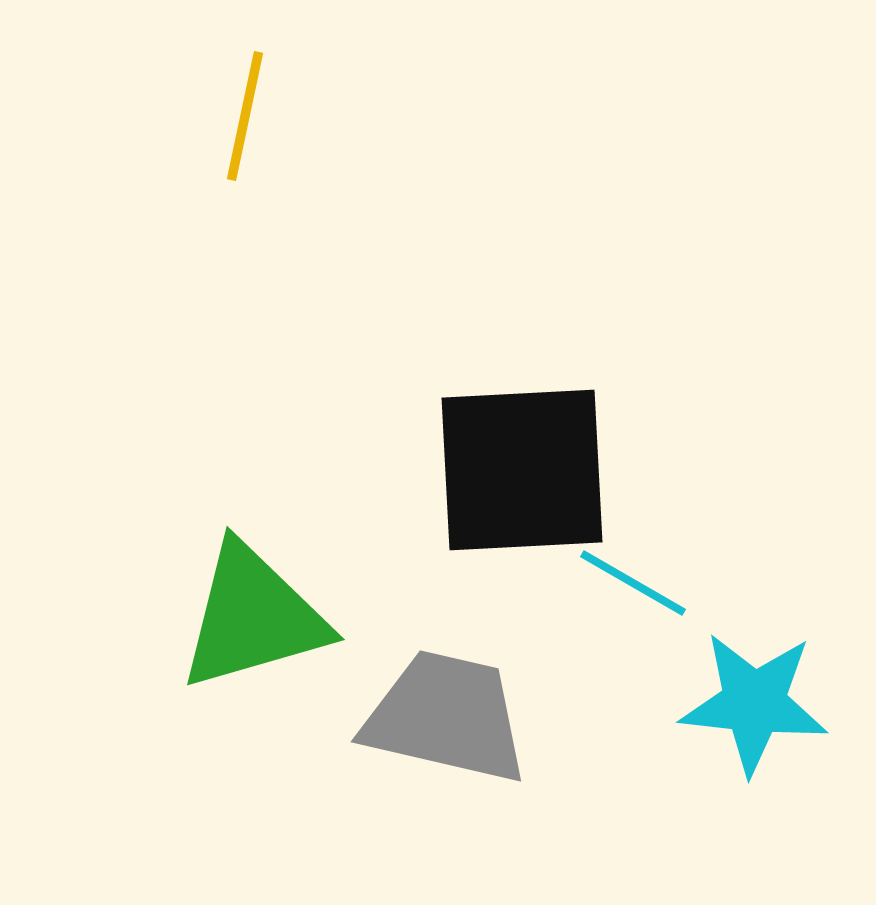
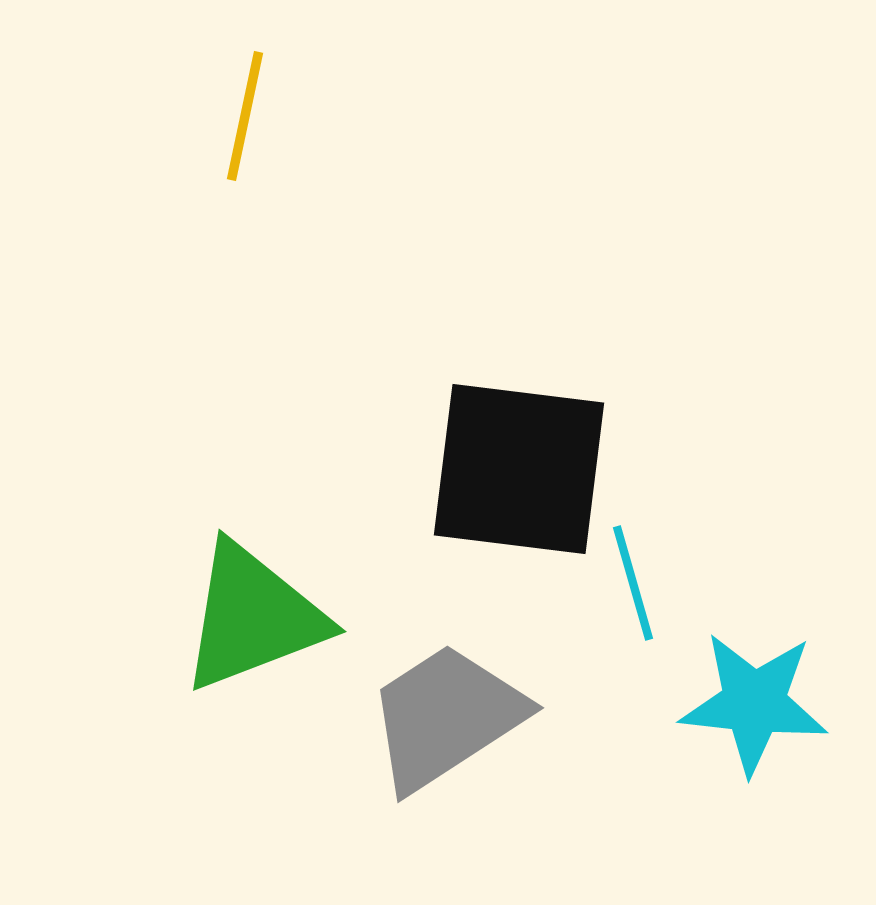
black square: moved 3 px left, 1 px up; rotated 10 degrees clockwise
cyan line: rotated 44 degrees clockwise
green triangle: rotated 5 degrees counterclockwise
gray trapezoid: rotated 46 degrees counterclockwise
